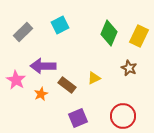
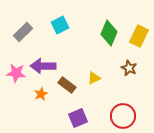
pink star: moved 7 px up; rotated 24 degrees counterclockwise
